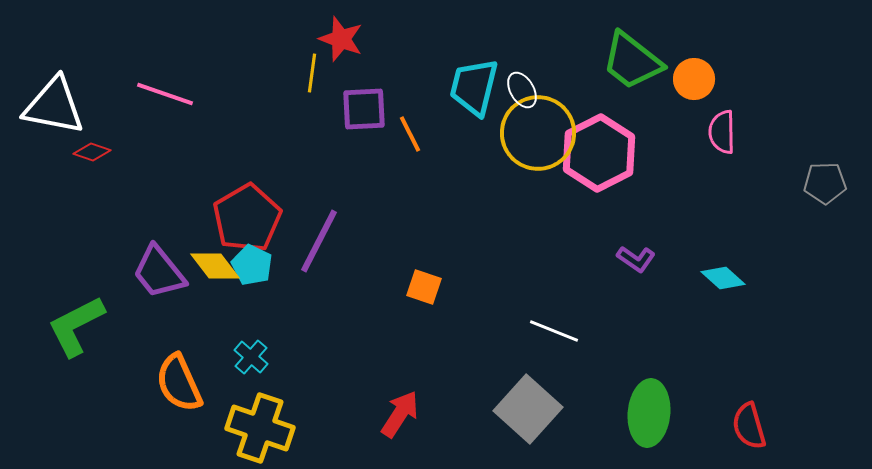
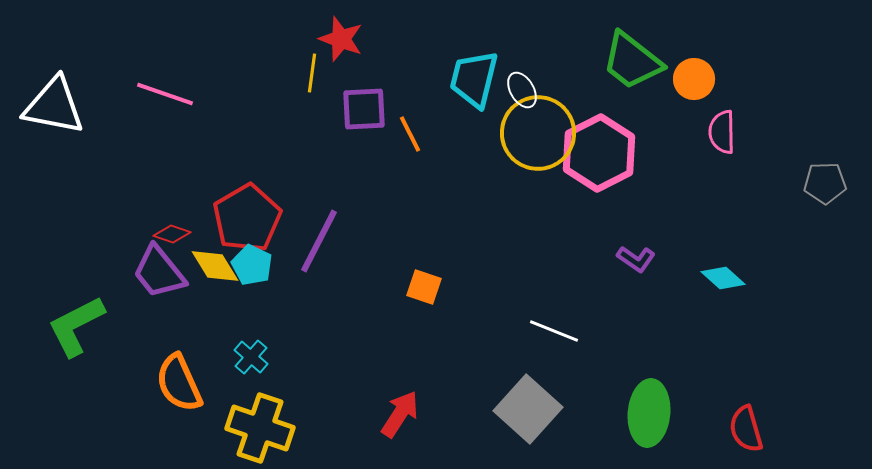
cyan trapezoid: moved 8 px up
red diamond: moved 80 px right, 82 px down
yellow diamond: rotated 6 degrees clockwise
red semicircle: moved 3 px left, 3 px down
